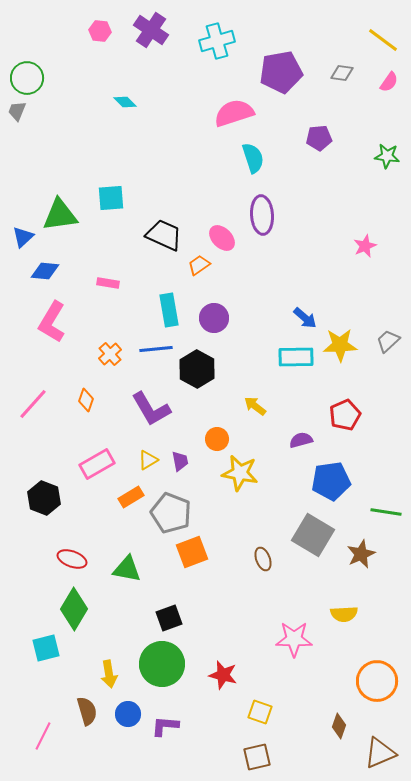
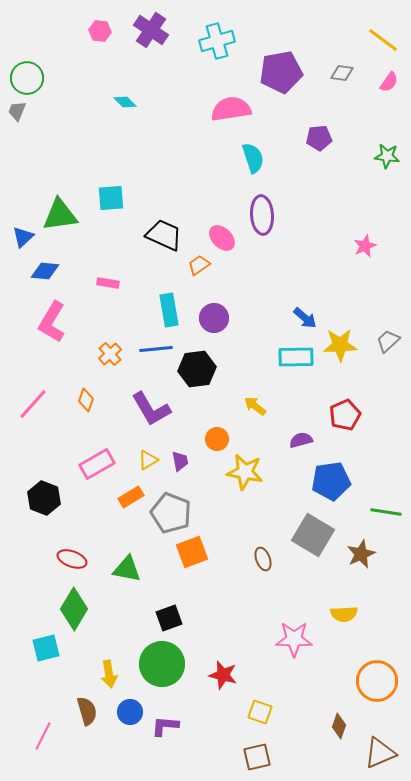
pink semicircle at (234, 113): moved 3 px left, 4 px up; rotated 9 degrees clockwise
black hexagon at (197, 369): rotated 24 degrees clockwise
yellow star at (240, 473): moved 5 px right, 1 px up
blue circle at (128, 714): moved 2 px right, 2 px up
